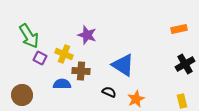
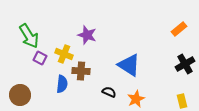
orange rectangle: rotated 28 degrees counterclockwise
blue triangle: moved 6 px right
blue semicircle: rotated 96 degrees clockwise
brown circle: moved 2 px left
